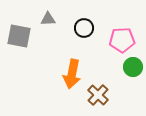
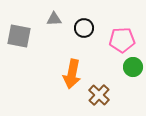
gray triangle: moved 6 px right
brown cross: moved 1 px right
